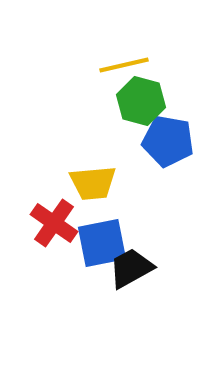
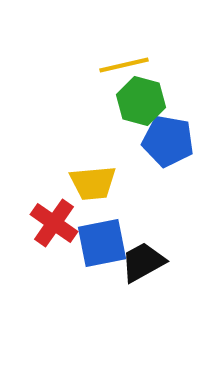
black trapezoid: moved 12 px right, 6 px up
